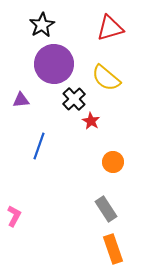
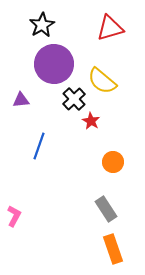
yellow semicircle: moved 4 px left, 3 px down
